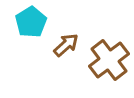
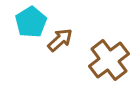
brown arrow: moved 6 px left, 5 px up
